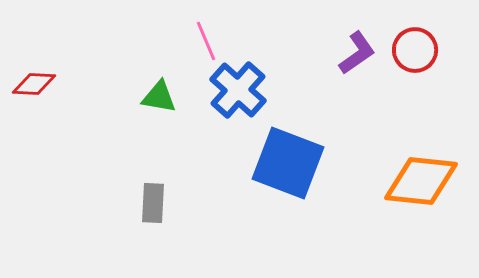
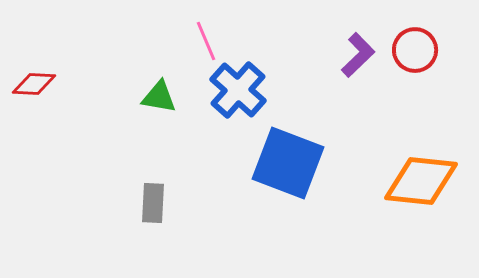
purple L-shape: moved 1 px right, 2 px down; rotated 9 degrees counterclockwise
